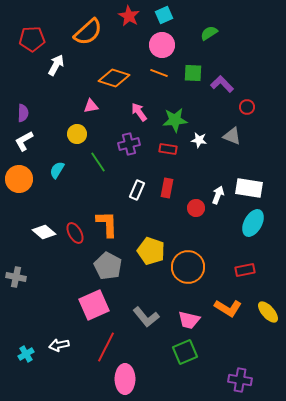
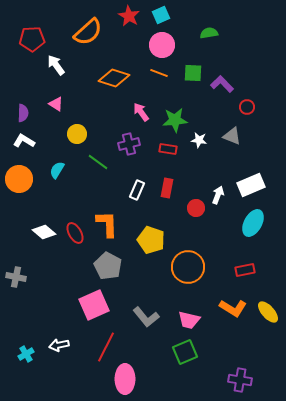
cyan square at (164, 15): moved 3 px left
green semicircle at (209, 33): rotated 24 degrees clockwise
white arrow at (56, 65): rotated 65 degrees counterclockwise
pink triangle at (91, 106): moved 35 px left, 2 px up; rotated 42 degrees clockwise
pink arrow at (139, 112): moved 2 px right
white L-shape at (24, 141): rotated 60 degrees clockwise
green line at (98, 162): rotated 20 degrees counterclockwise
white rectangle at (249, 188): moved 2 px right, 3 px up; rotated 32 degrees counterclockwise
yellow pentagon at (151, 251): moved 11 px up
orange L-shape at (228, 308): moved 5 px right
